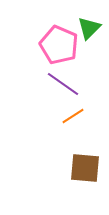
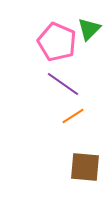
green triangle: moved 1 px down
pink pentagon: moved 2 px left, 3 px up
brown square: moved 1 px up
